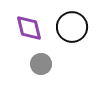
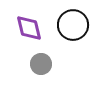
black circle: moved 1 px right, 2 px up
